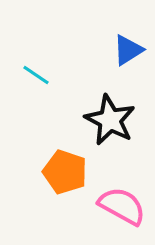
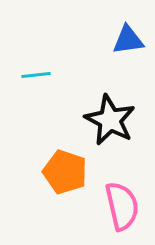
blue triangle: moved 10 px up; rotated 24 degrees clockwise
cyan line: rotated 40 degrees counterclockwise
pink semicircle: rotated 48 degrees clockwise
